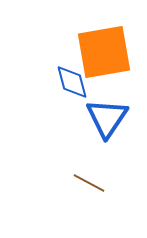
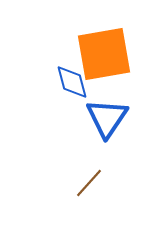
orange square: moved 2 px down
brown line: rotated 76 degrees counterclockwise
